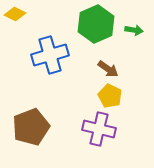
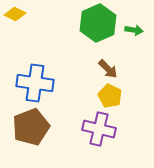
green hexagon: moved 2 px right, 1 px up
blue cross: moved 15 px left, 28 px down; rotated 24 degrees clockwise
brown arrow: rotated 10 degrees clockwise
